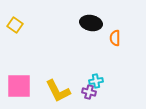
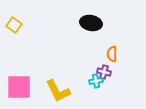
yellow square: moved 1 px left
orange semicircle: moved 3 px left, 16 px down
pink square: moved 1 px down
purple cross: moved 15 px right, 20 px up
